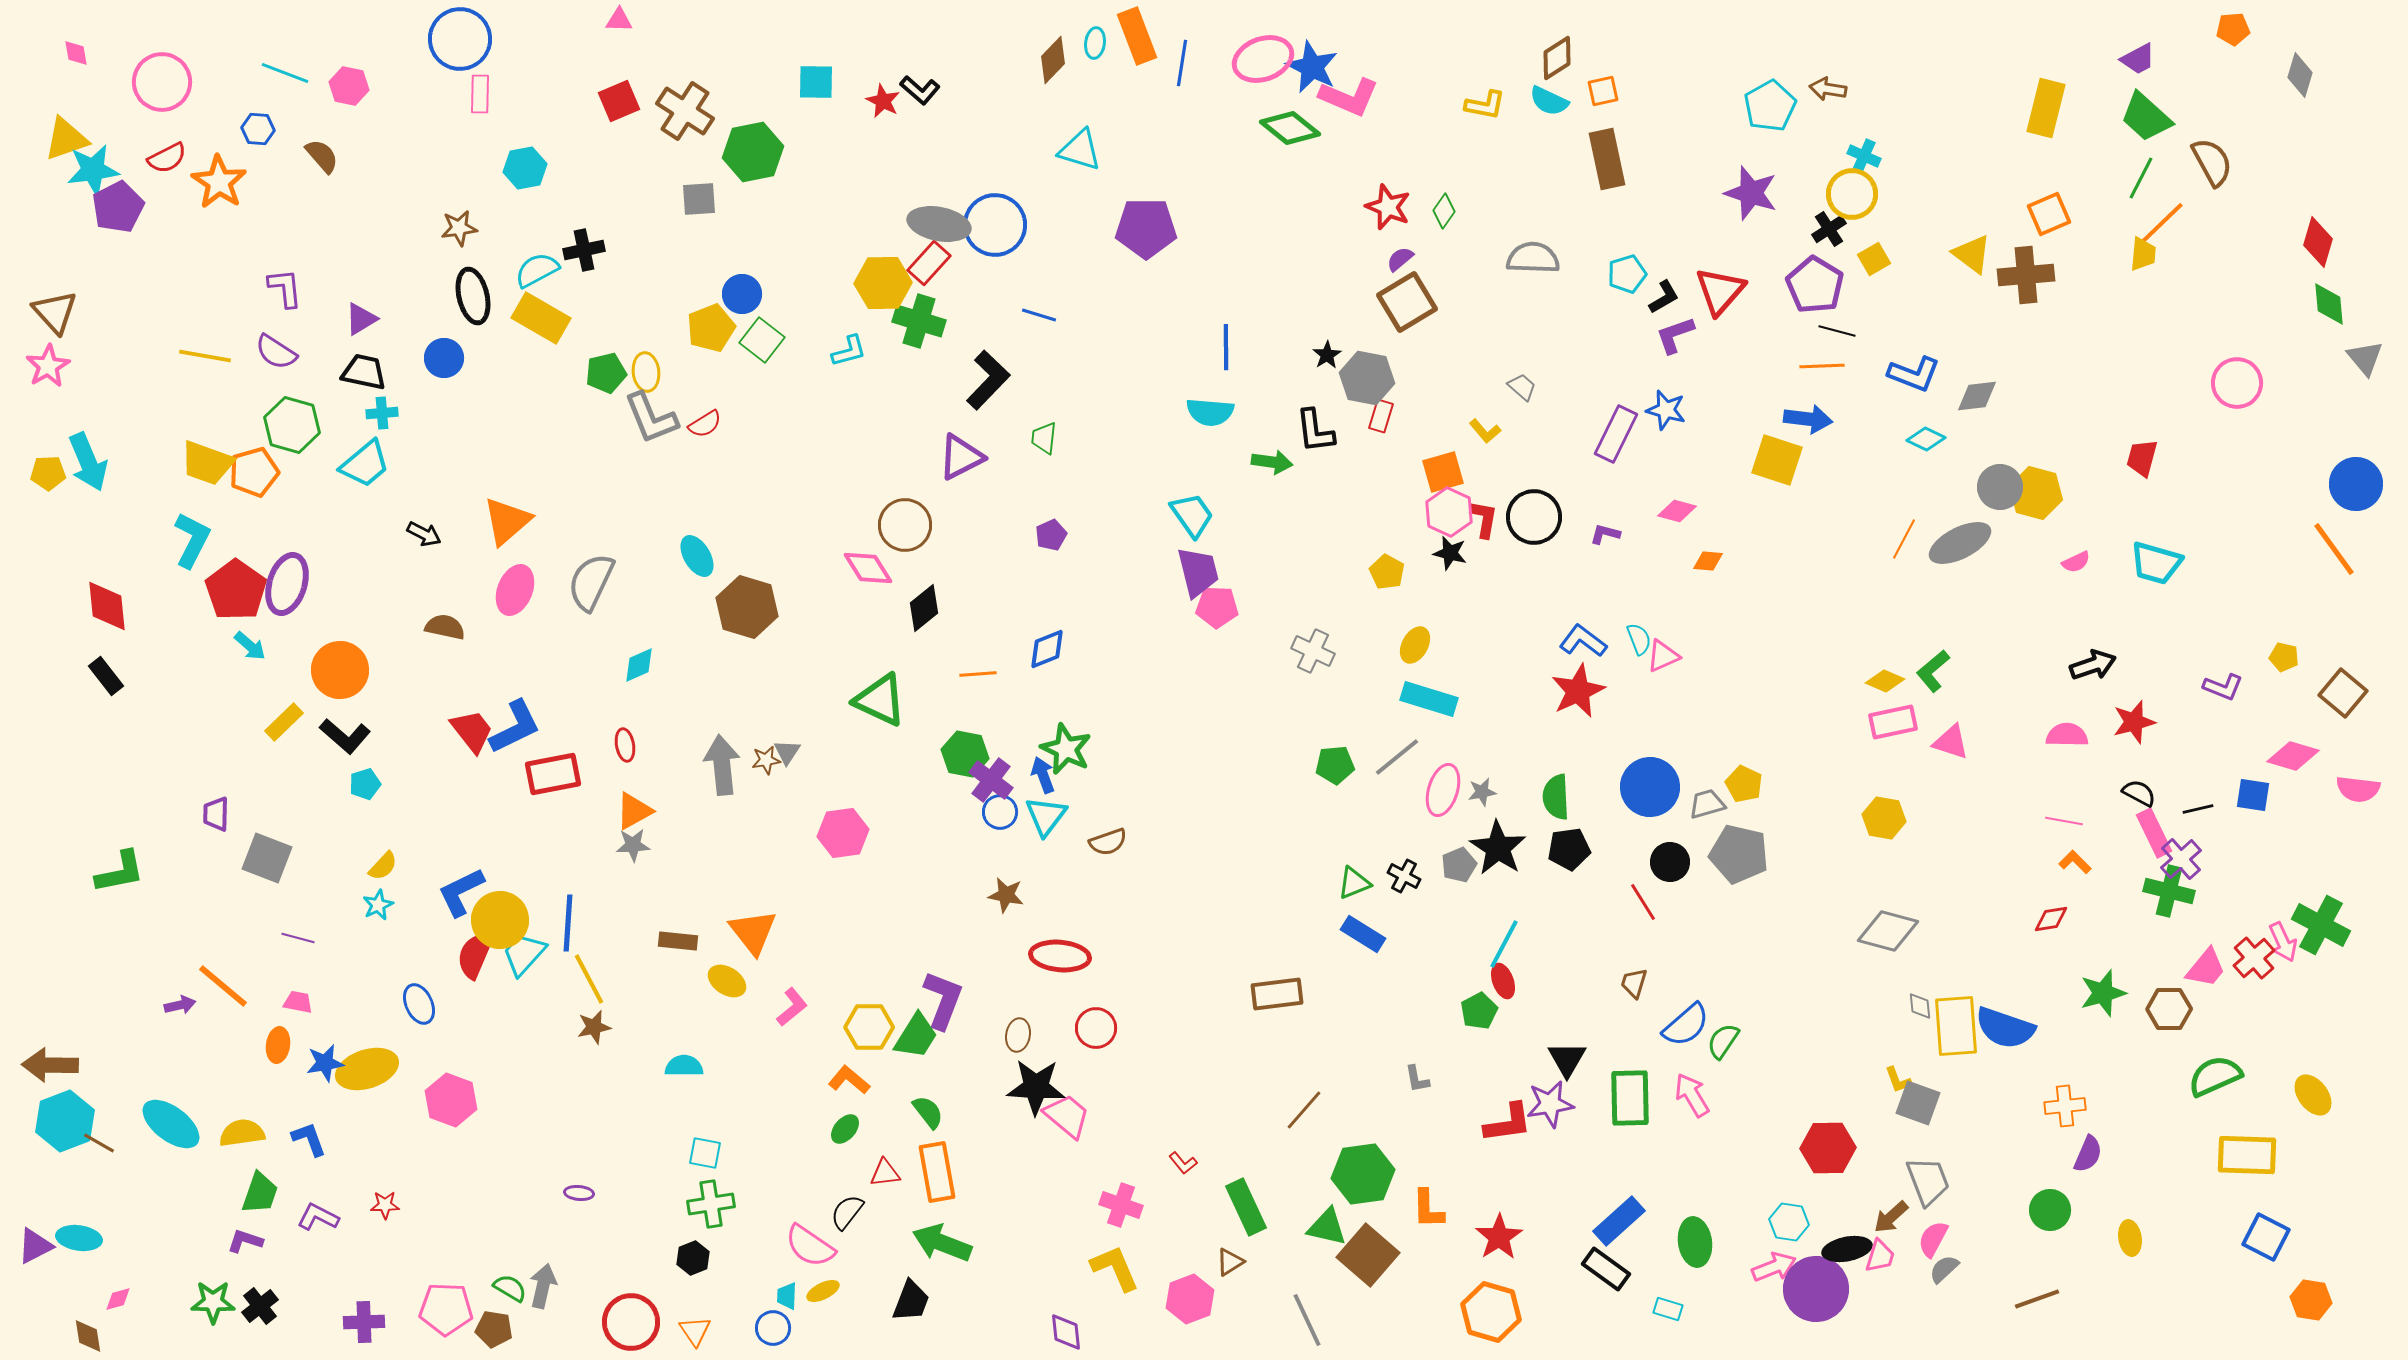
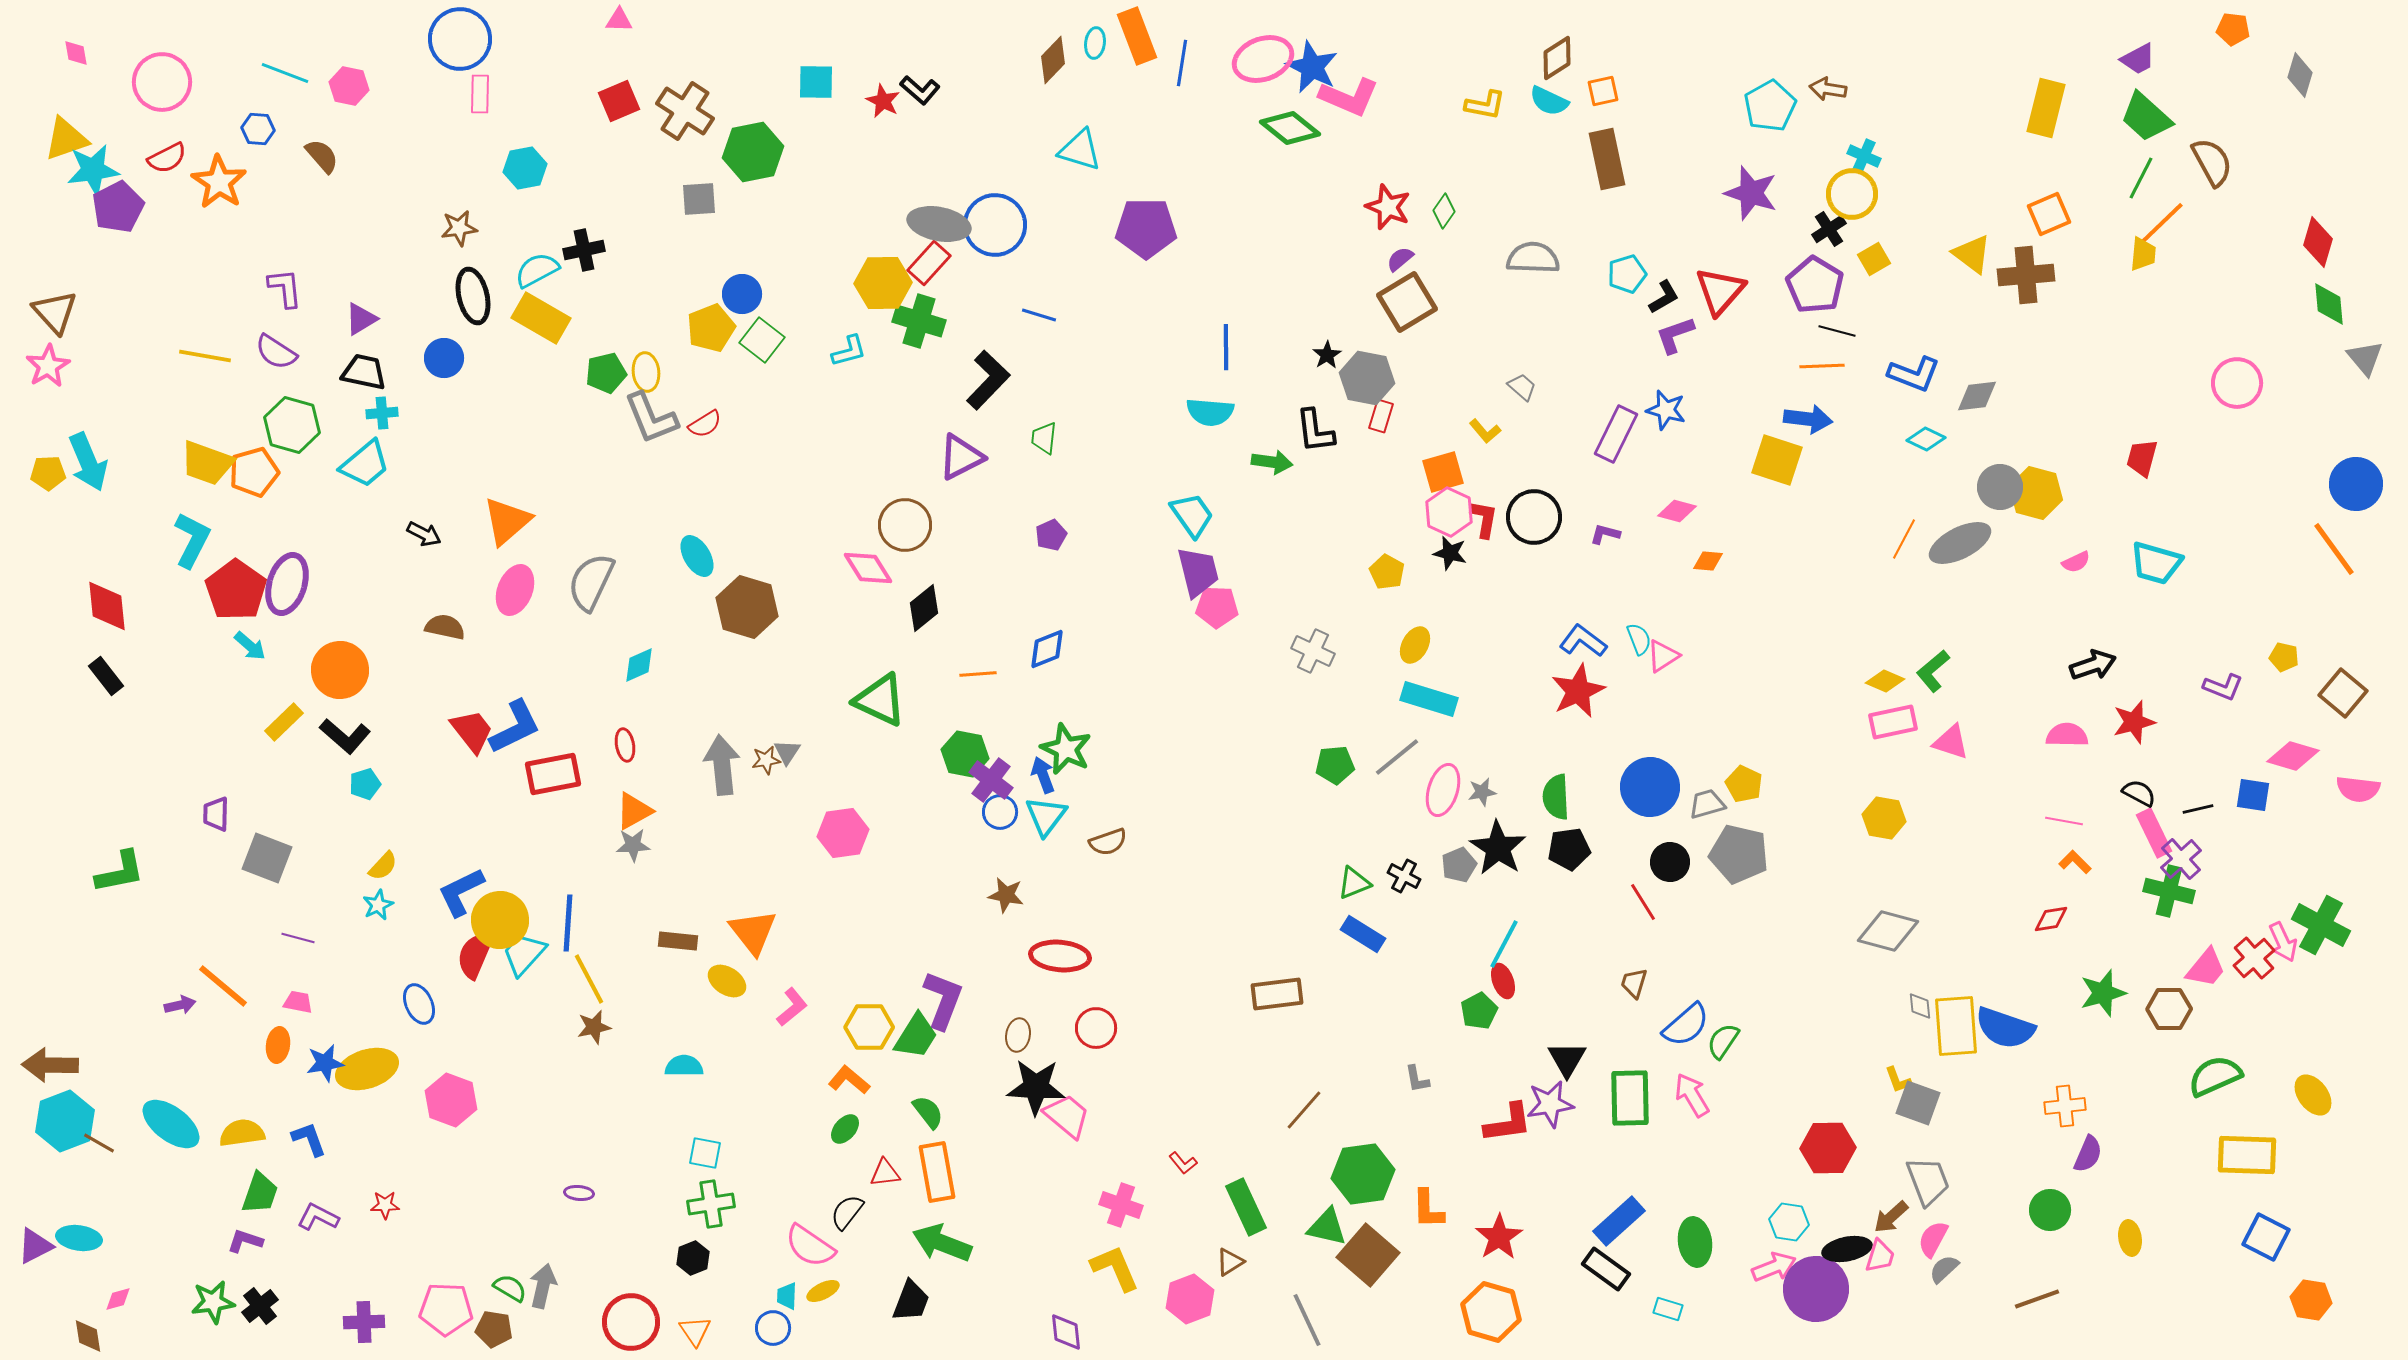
orange pentagon at (2233, 29): rotated 12 degrees clockwise
pink triangle at (1663, 656): rotated 9 degrees counterclockwise
green star at (213, 1302): rotated 9 degrees counterclockwise
